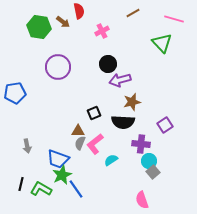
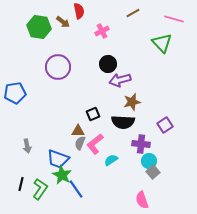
black square: moved 1 px left, 1 px down
green star: rotated 18 degrees counterclockwise
green L-shape: moved 1 px left; rotated 95 degrees clockwise
